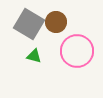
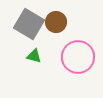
pink circle: moved 1 px right, 6 px down
